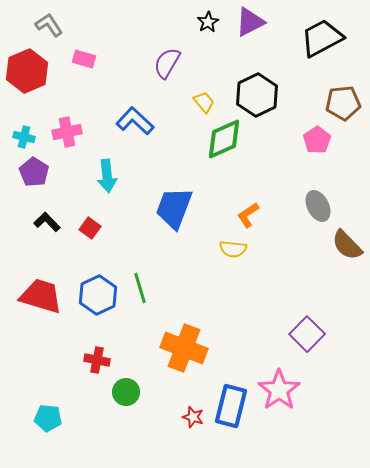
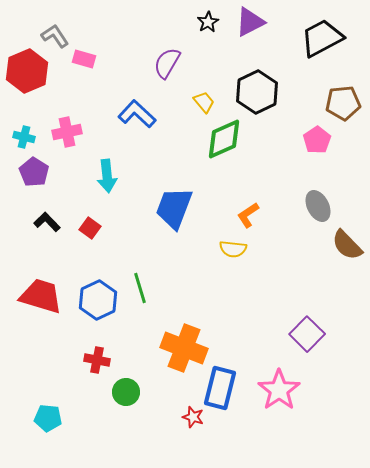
gray L-shape: moved 6 px right, 11 px down
black hexagon: moved 3 px up
blue L-shape: moved 2 px right, 7 px up
blue hexagon: moved 5 px down
blue rectangle: moved 11 px left, 18 px up
